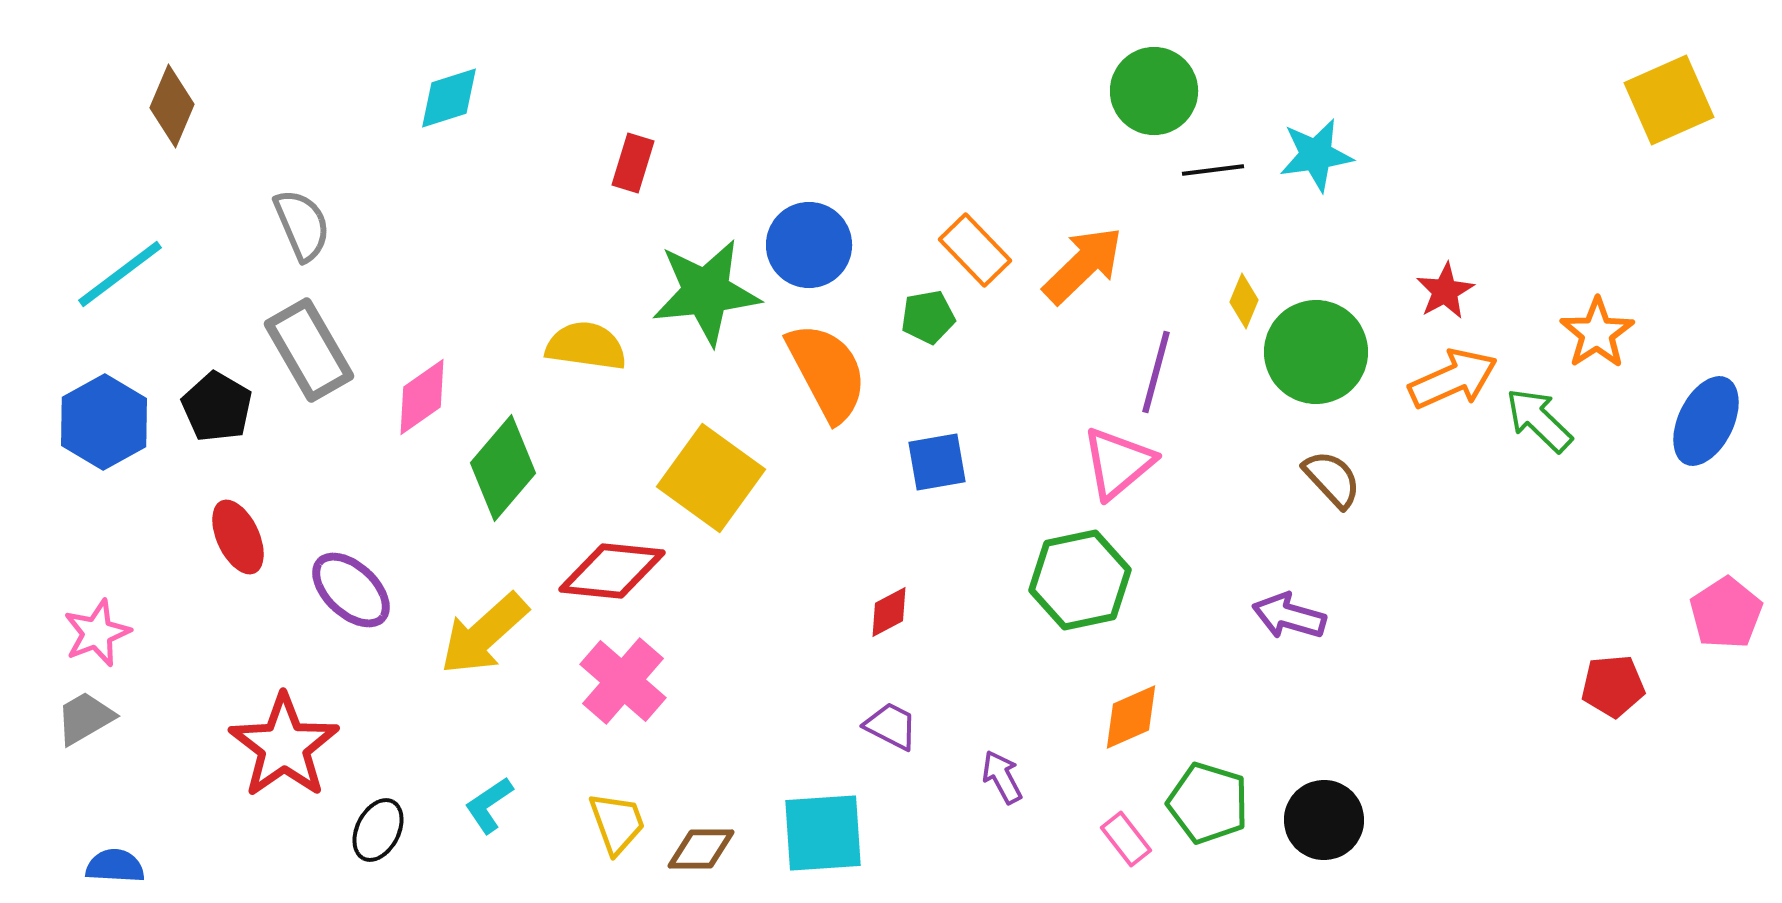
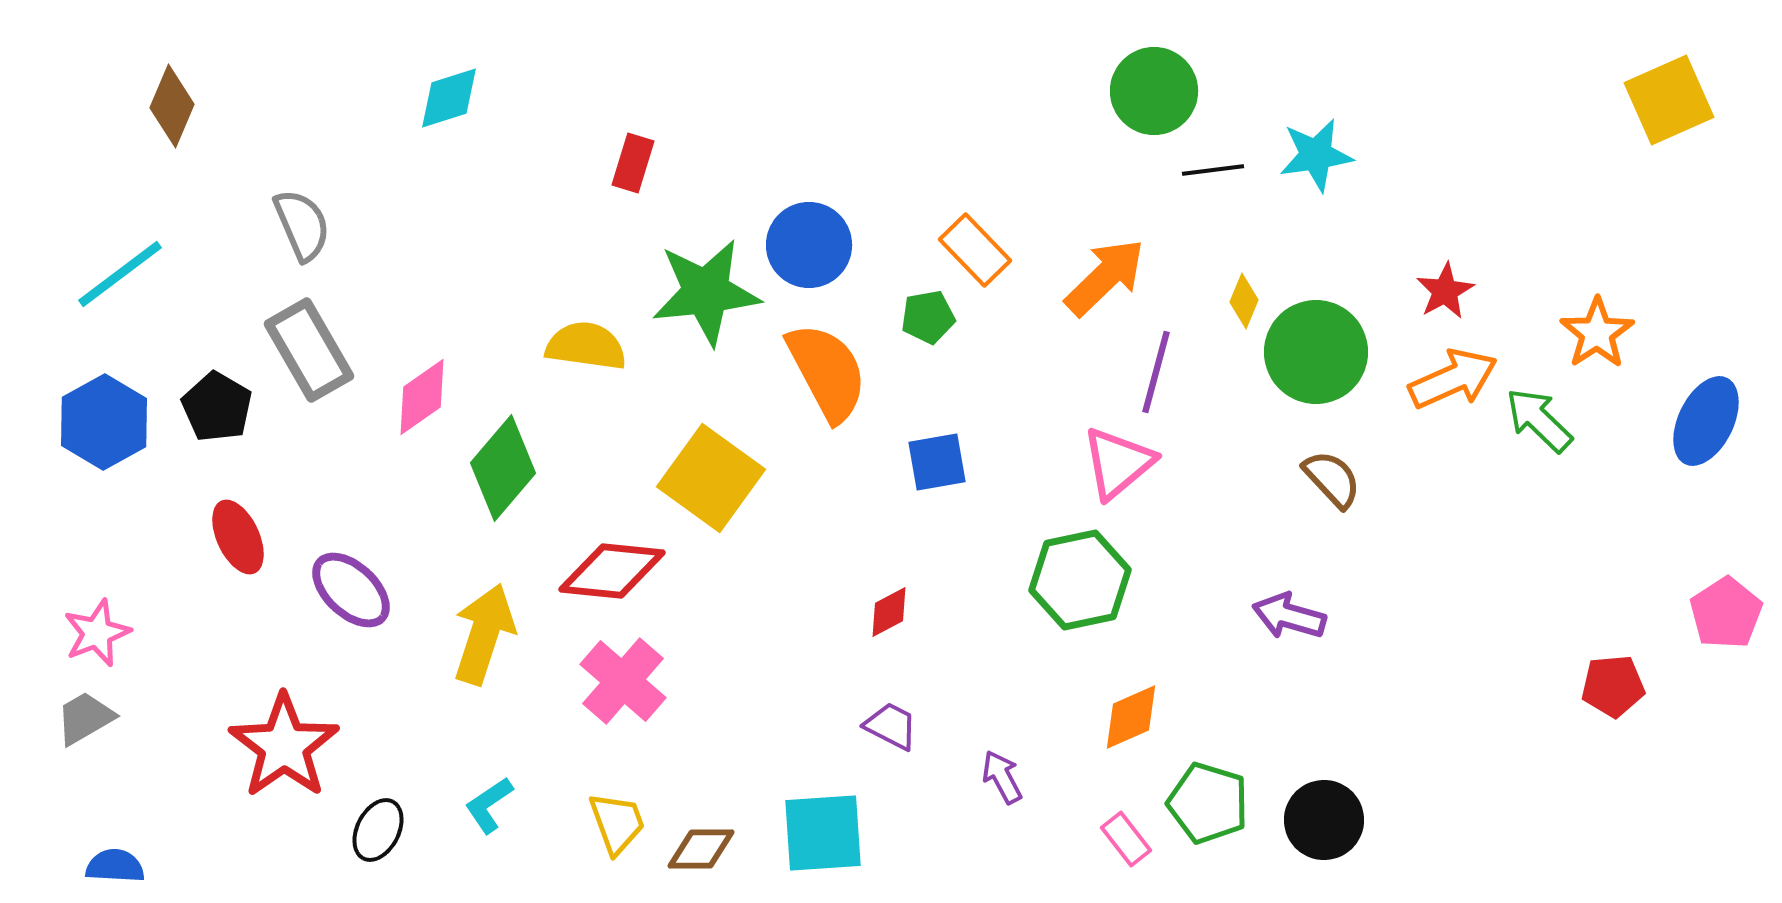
orange arrow at (1083, 265): moved 22 px right, 12 px down
yellow arrow at (484, 634): rotated 150 degrees clockwise
